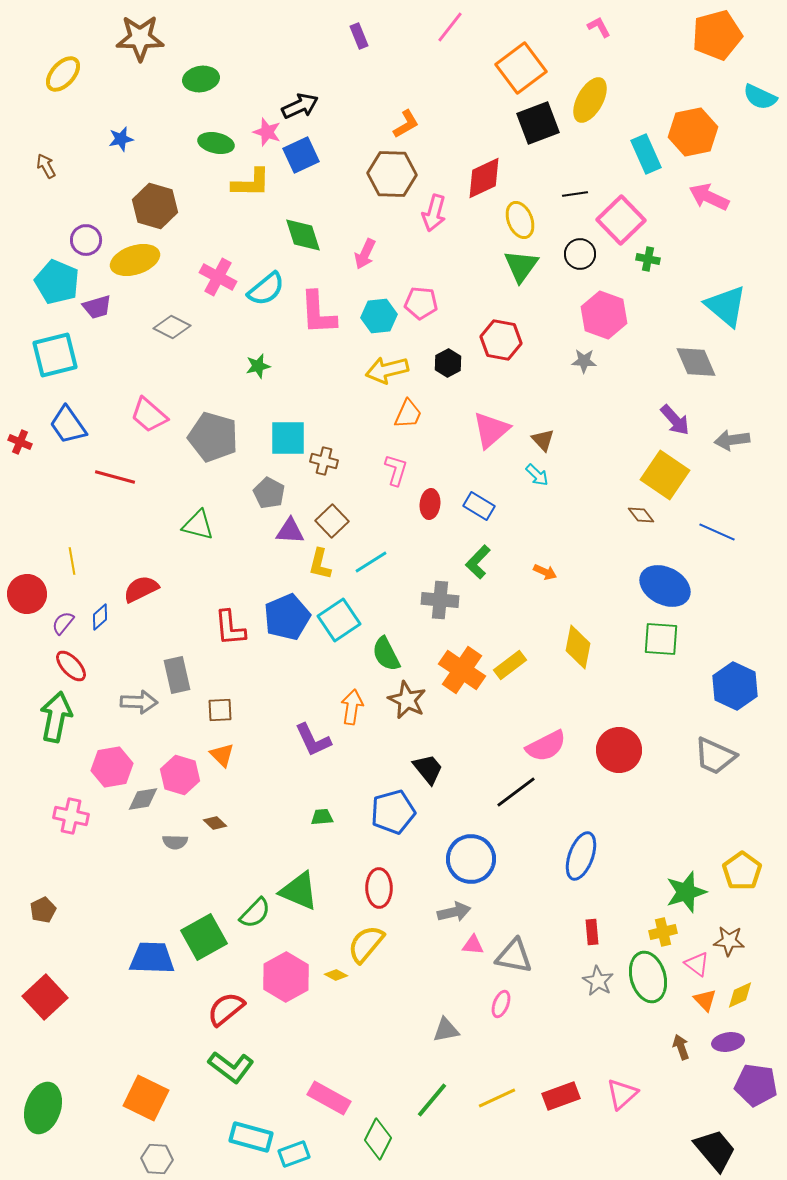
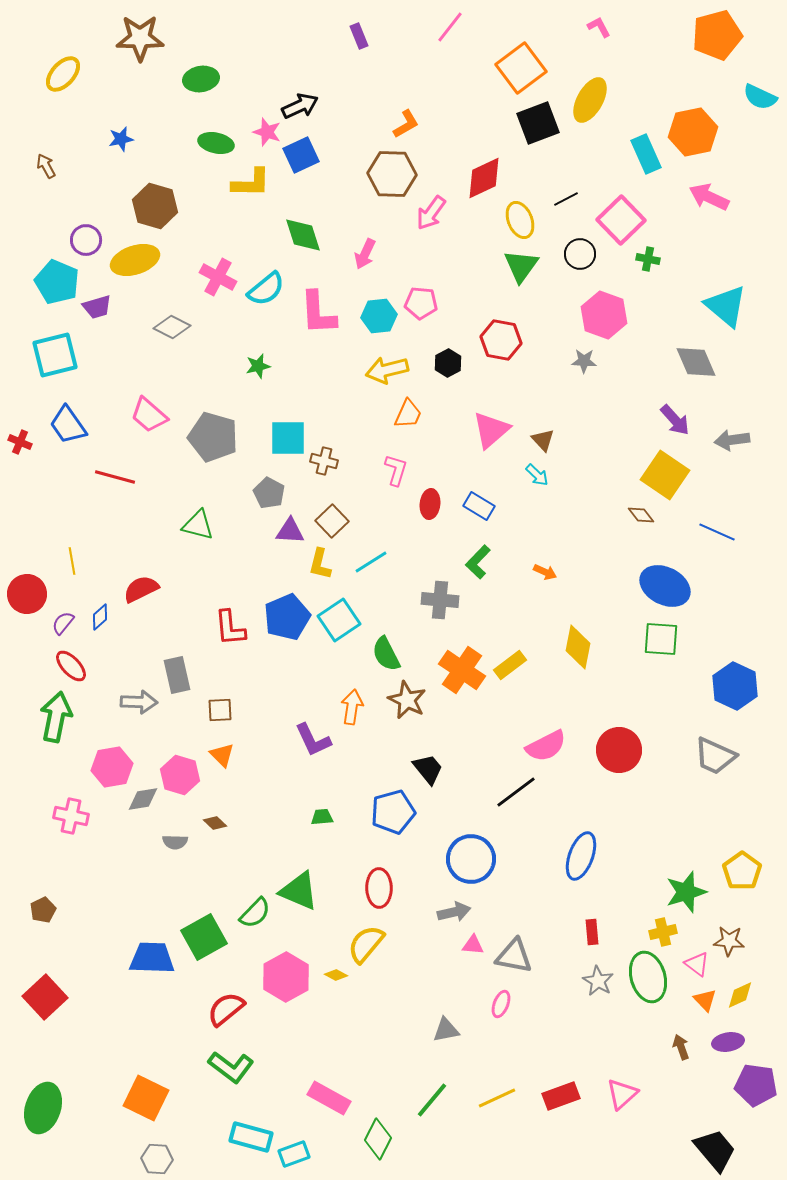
black line at (575, 194): moved 9 px left, 5 px down; rotated 20 degrees counterclockwise
pink arrow at (434, 213): moved 3 px left; rotated 21 degrees clockwise
